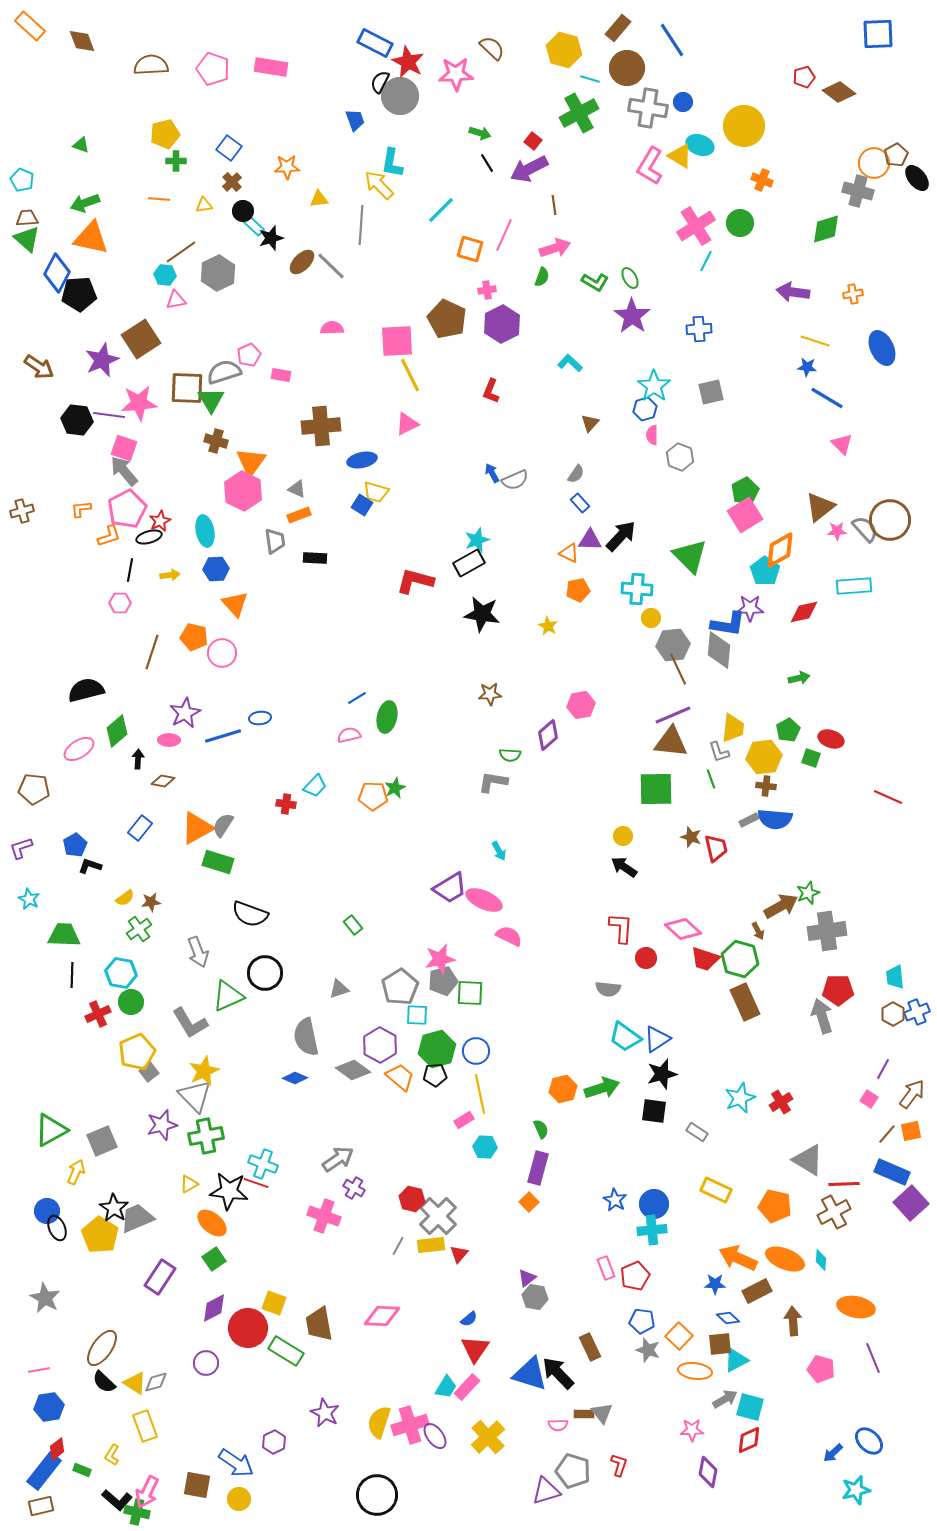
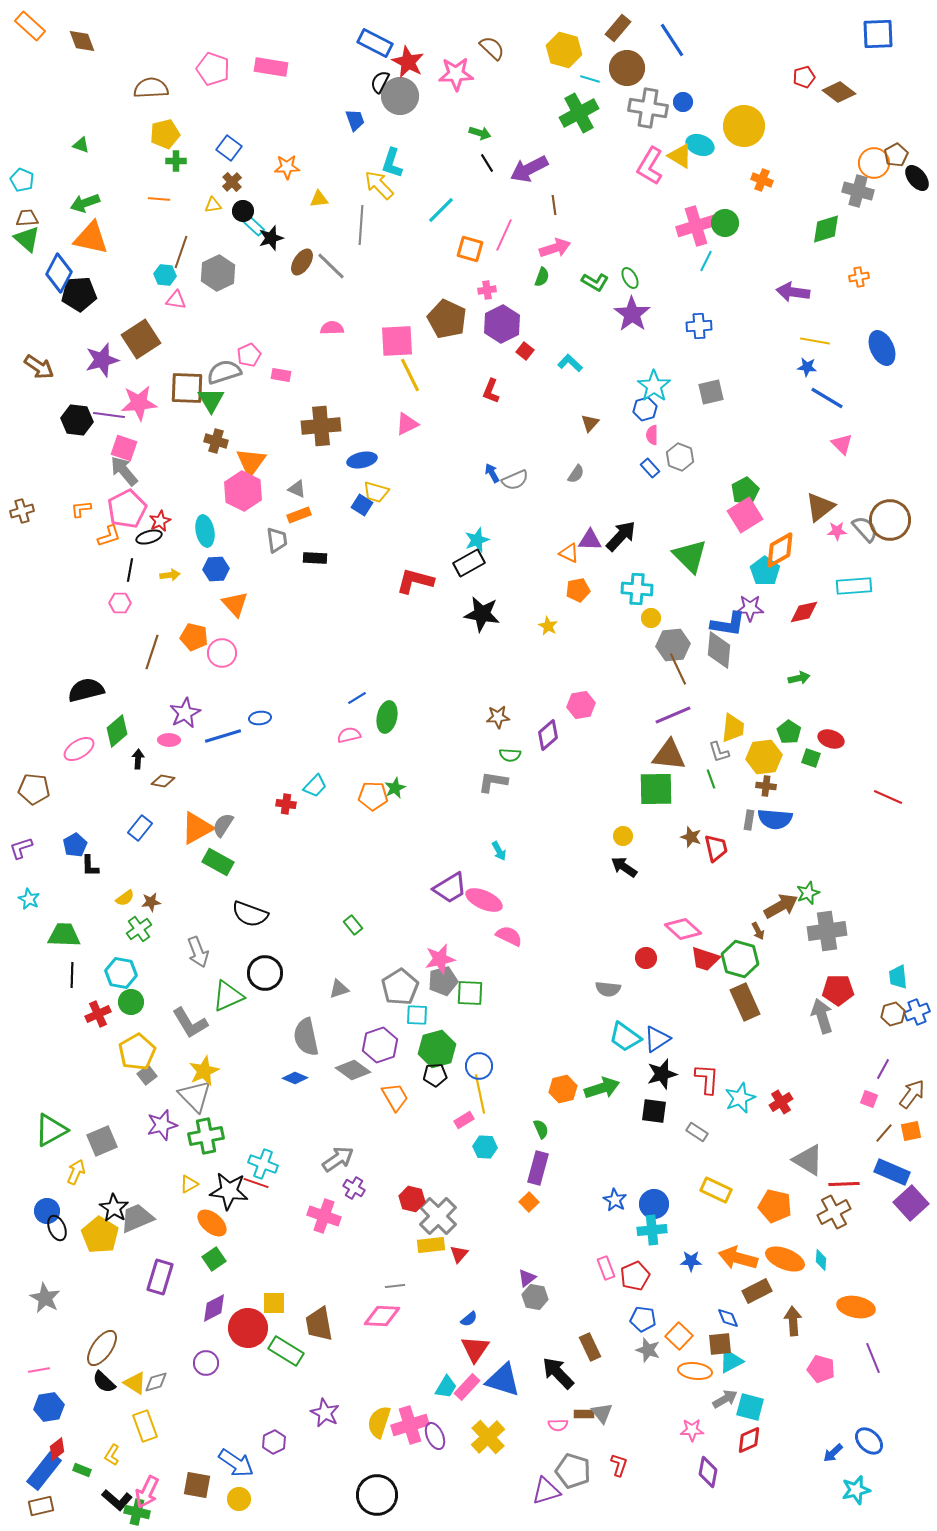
brown semicircle at (151, 65): moved 23 px down
red square at (533, 141): moved 8 px left, 210 px down
cyan L-shape at (392, 163): rotated 8 degrees clockwise
yellow triangle at (204, 205): moved 9 px right
green circle at (740, 223): moved 15 px left
pink cross at (696, 226): rotated 15 degrees clockwise
brown line at (181, 252): rotated 36 degrees counterclockwise
brown ellipse at (302, 262): rotated 12 degrees counterclockwise
blue diamond at (57, 273): moved 2 px right
orange cross at (853, 294): moved 6 px right, 17 px up
pink triangle at (176, 300): rotated 20 degrees clockwise
purple star at (632, 316): moved 2 px up
blue cross at (699, 329): moved 3 px up
yellow line at (815, 341): rotated 8 degrees counterclockwise
purple star at (102, 360): rotated 8 degrees clockwise
blue rectangle at (580, 503): moved 70 px right, 35 px up
gray trapezoid at (275, 541): moved 2 px right, 1 px up
brown star at (490, 694): moved 8 px right, 23 px down
green pentagon at (788, 730): moved 1 px right, 2 px down; rotated 10 degrees counterclockwise
brown triangle at (671, 742): moved 2 px left, 13 px down
gray rectangle at (749, 820): rotated 54 degrees counterclockwise
green rectangle at (218, 862): rotated 12 degrees clockwise
black L-shape at (90, 866): rotated 110 degrees counterclockwise
red L-shape at (621, 928): moved 86 px right, 151 px down
cyan trapezoid at (895, 977): moved 3 px right
brown hexagon at (893, 1014): rotated 15 degrees clockwise
purple hexagon at (380, 1045): rotated 12 degrees clockwise
blue circle at (476, 1051): moved 3 px right, 15 px down
yellow pentagon at (137, 1052): rotated 6 degrees counterclockwise
gray square at (149, 1072): moved 2 px left, 3 px down
orange trapezoid at (400, 1077): moved 5 px left, 20 px down; rotated 20 degrees clockwise
pink square at (869, 1099): rotated 12 degrees counterclockwise
brown line at (887, 1134): moved 3 px left, 1 px up
gray line at (398, 1246): moved 3 px left, 40 px down; rotated 54 degrees clockwise
orange arrow at (738, 1258): rotated 9 degrees counterclockwise
purple rectangle at (160, 1277): rotated 16 degrees counterclockwise
blue star at (715, 1284): moved 24 px left, 23 px up
yellow square at (274, 1303): rotated 20 degrees counterclockwise
blue diamond at (728, 1318): rotated 25 degrees clockwise
blue pentagon at (642, 1321): moved 1 px right, 2 px up
cyan triangle at (736, 1360): moved 5 px left, 1 px down
blue triangle at (530, 1374): moved 27 px left, 6 px down
purple ellipse at (435, 1436): rotated 12 degrees clockwise
